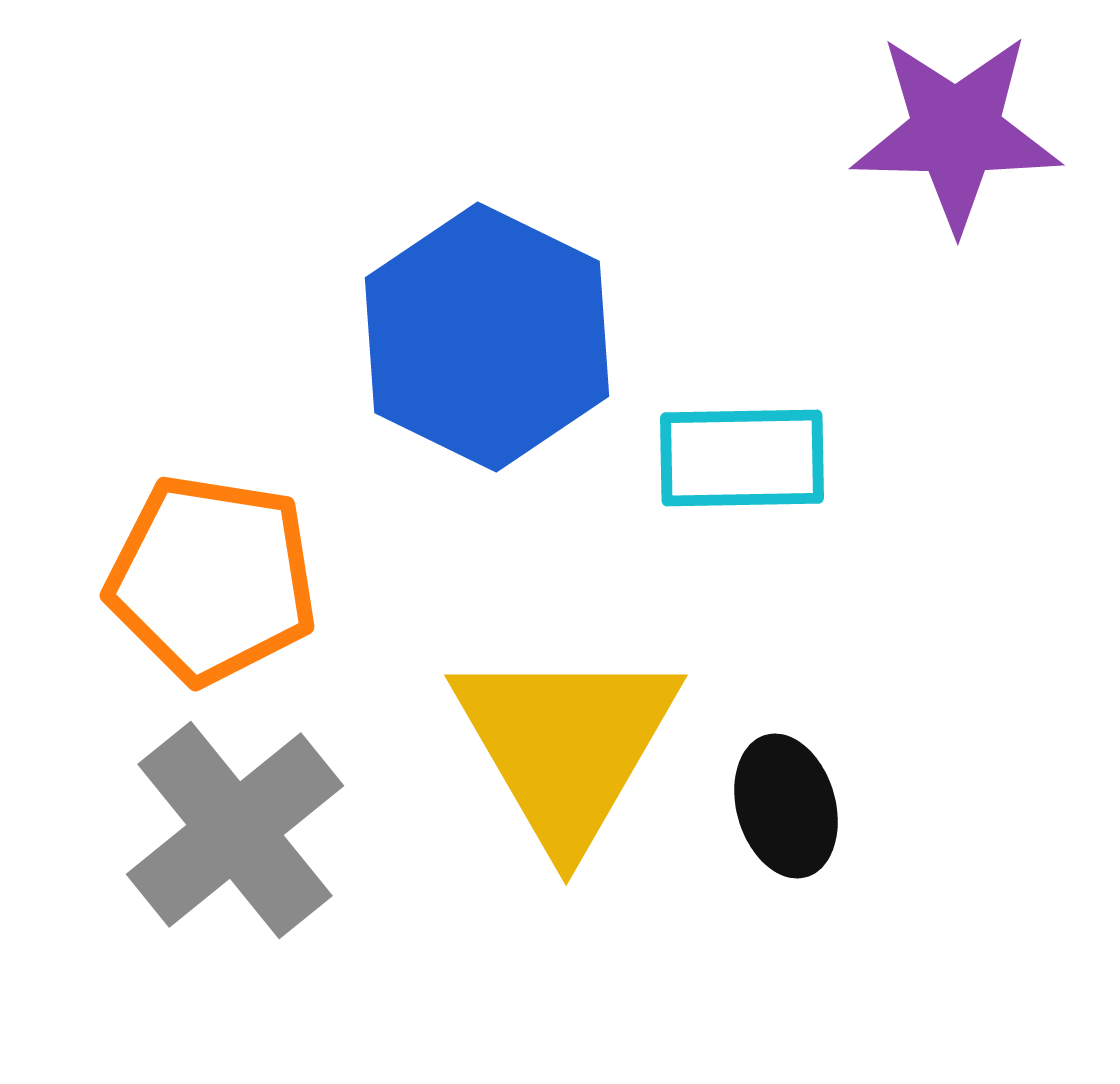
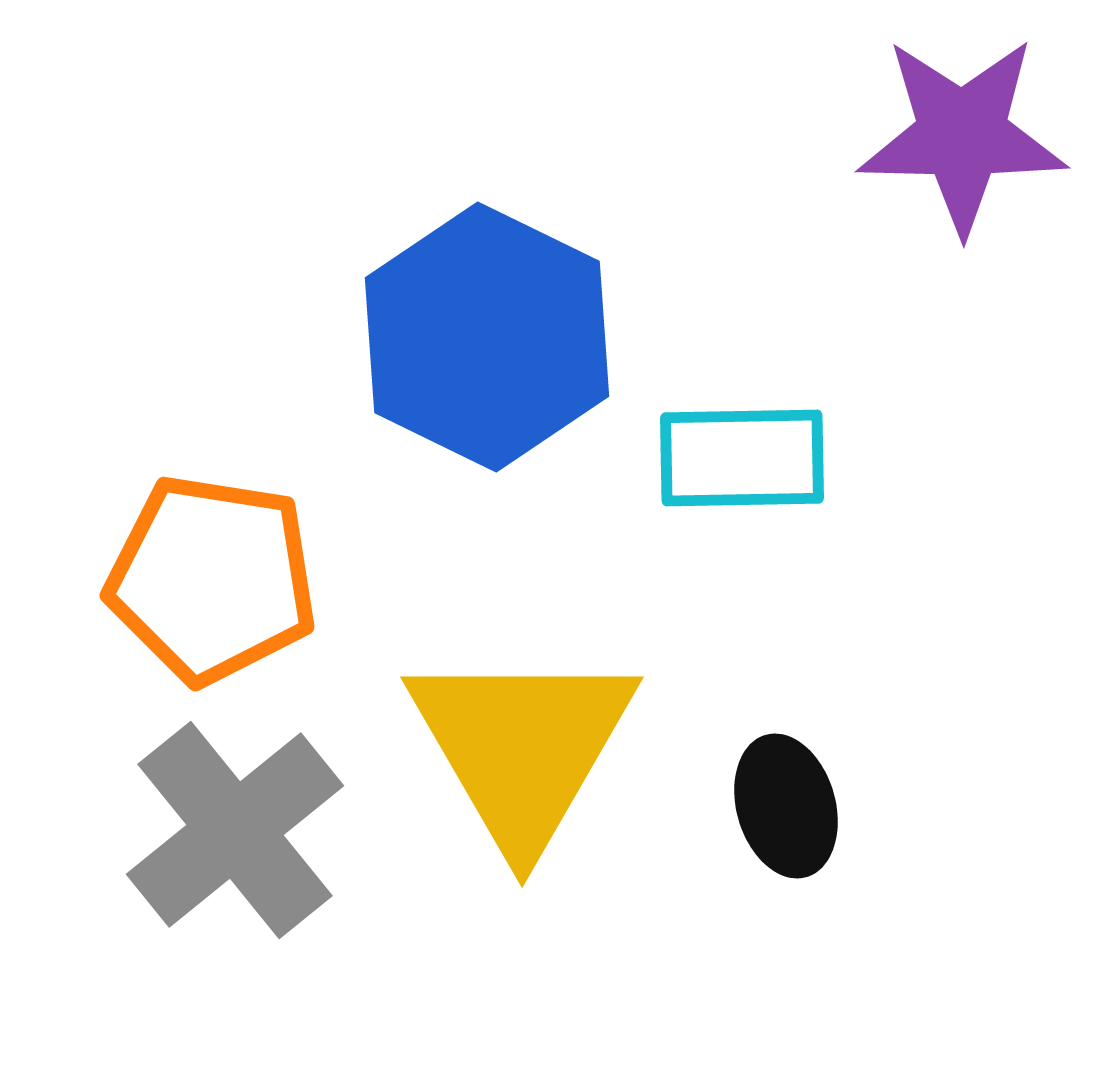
purple star: moved 6 px right, 3 px down
yellow triangle: moved 44 px left, 2 px down
